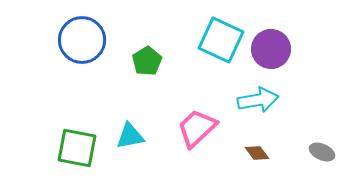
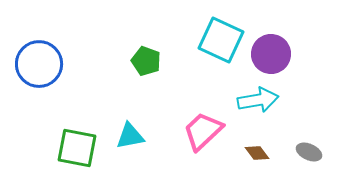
blue circle: moved 43 px left, 24 px down
purple circle: moved 5 px down
green pentagon: moved 1 px left; rotated 20 degrees counterclockwise
pink trapezoid: moved 6 px right, 3 px down
gray ellipse: moved 13 px left
